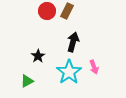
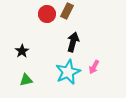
red circle: moved 3 px down
black star: moved 16 px left, 5 px up
pink arrow: rotated 48 degrees clockwise
cyan star: moved 1 px left; rotated 10 degrees clockwise
green triangle: moved 1 px left, 1 px up; rotated 16 degrees clockwise
